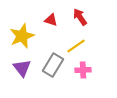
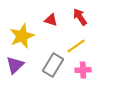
purple triangle: moved 7 px left, 3 px up; rotated 24 degrees clockwise
